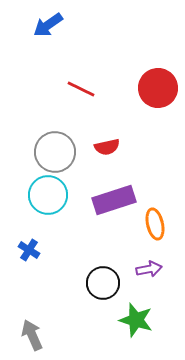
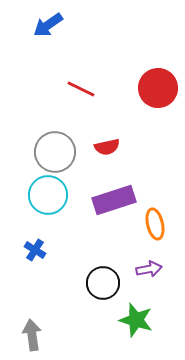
blue cross: moved 6 px right
gray arrow: rotated 16 degrees clockwise
